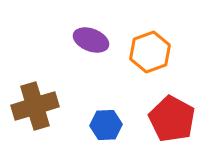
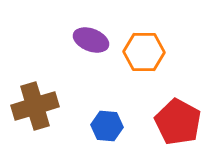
orange hexagon: moved 6 px left; rotated 21 degrees clockwise
red pentagon: moved 6 px right, 3 px down
blue hexagon: moved 1 px right, 1 px down; rotated 8 degrees clockwise
